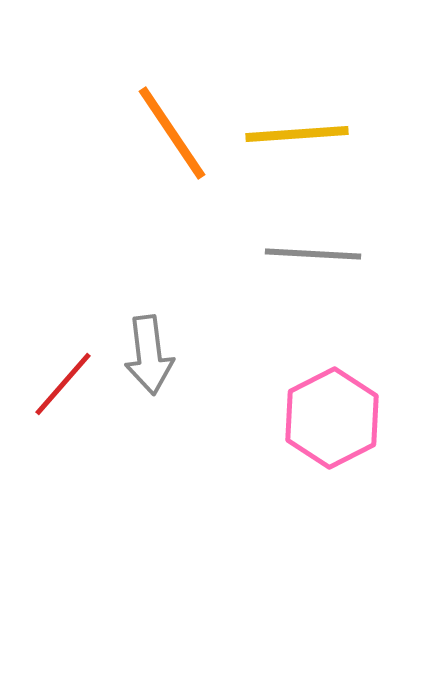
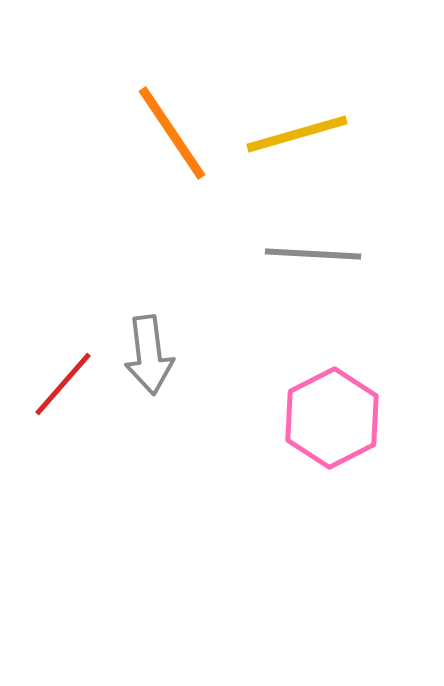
yellow line: rotated 12 degrees counterclockwise
